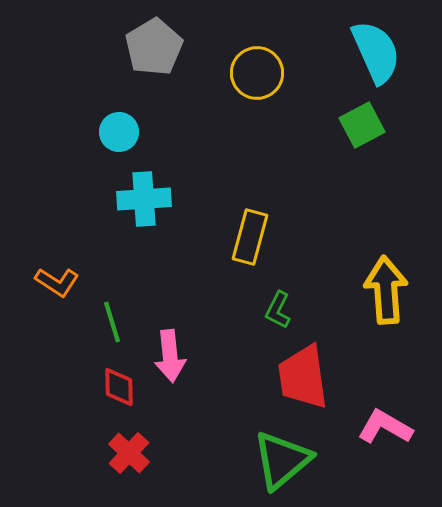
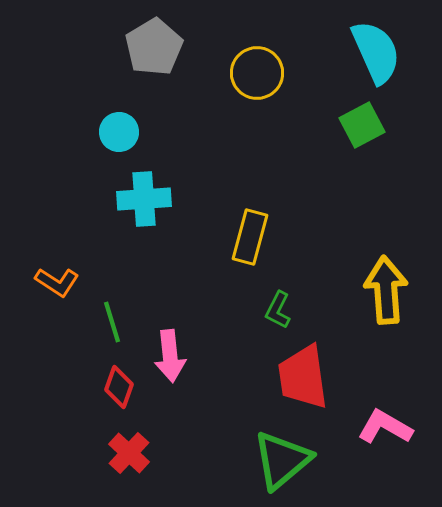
red diamond: rotated 21 degrees clockwise
